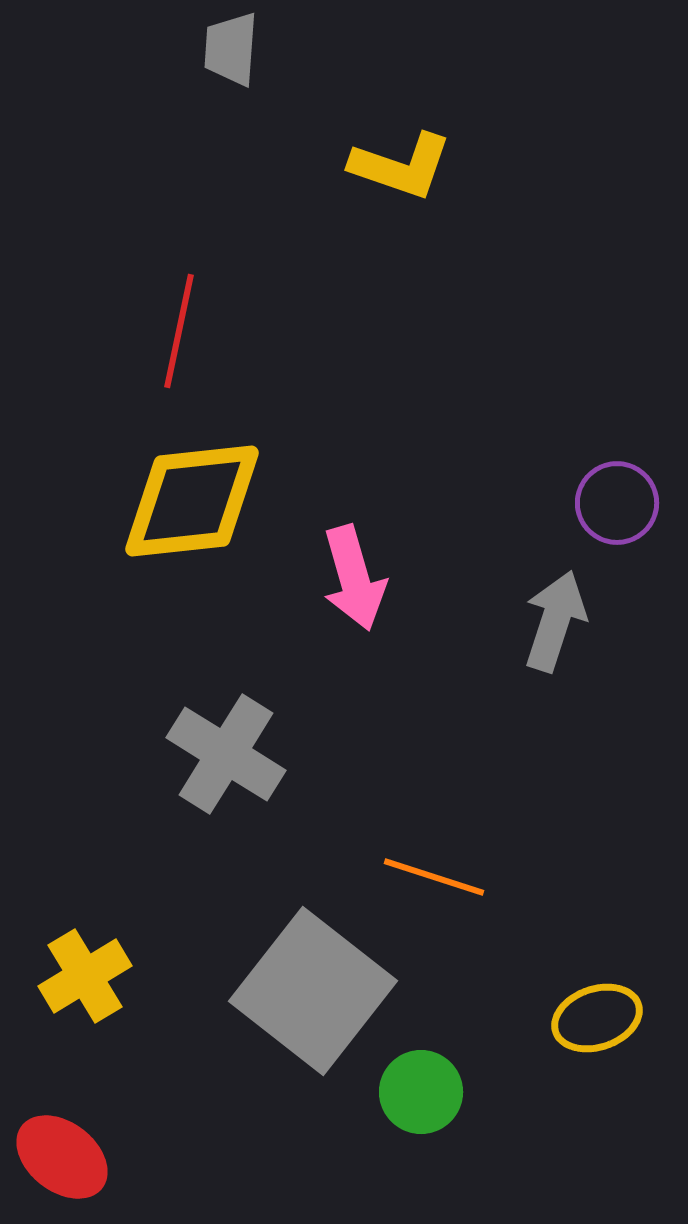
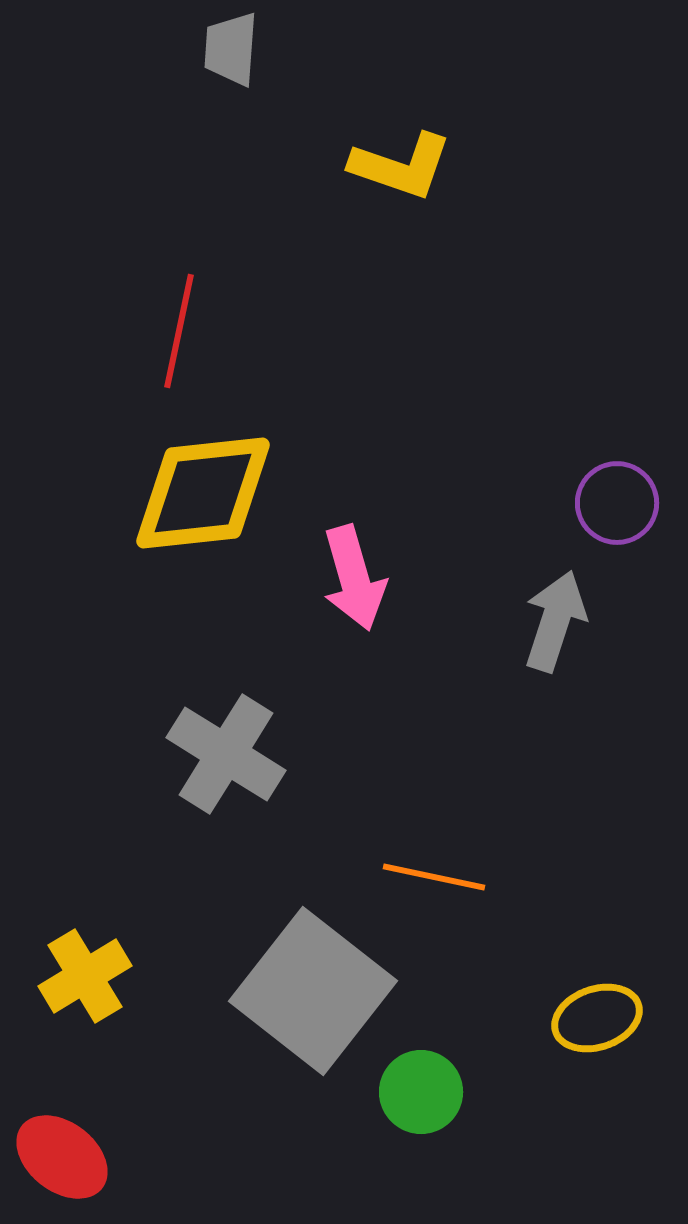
yellow diamond: moved 11 px right, 8 px up
orange line: rotated 6 degrees counterclockwise
